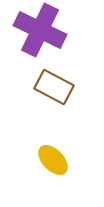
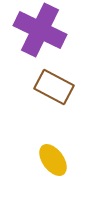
yellow ellipse: rotated 8 degrees clockwise
